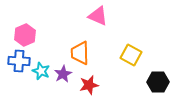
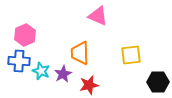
yellow square: rotated 35 degrees counterclockwise
